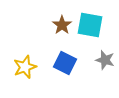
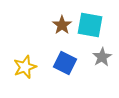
gray star: moved 3 px left, 3 px up; rotated 24 degrees clockwise
